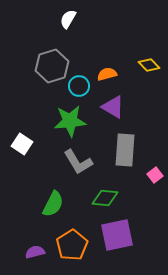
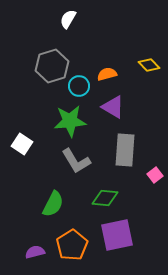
gray L-shape: moved 2 px left, 1 px up
